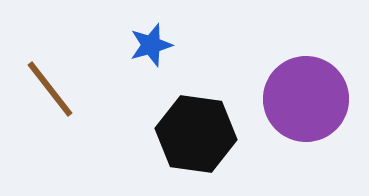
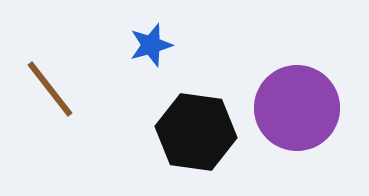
purple circle: moved 9 px left, 9 px down
black hexagon: moved 2 px up
